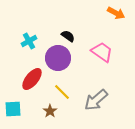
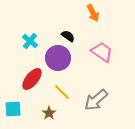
orange arrow: moved 23 px left; rotated 36 degrees clockwise
cyan cross: moved 1 px right; rotated 21 degrees counterclockwise
brown star: moved 1 px left, 2 px down
